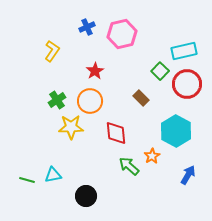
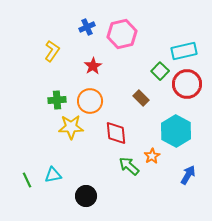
red star: moved 2 px left, 5 px up
green cross: rotated 30 degrees clockwise
green line: rotated 49 degrees clockwise
